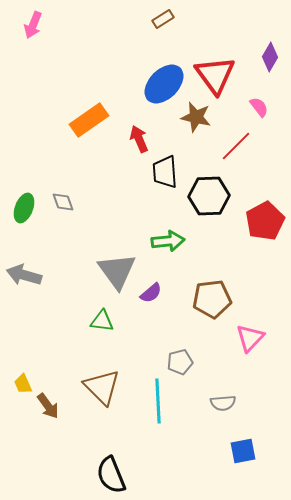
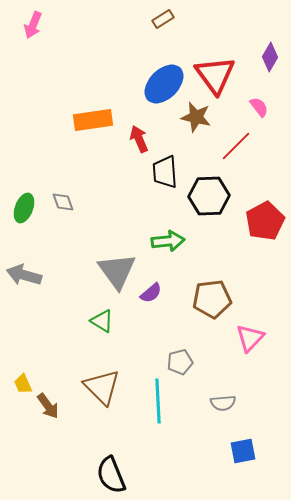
orange rectangle: moved 4 px right; rotated 27 degrees clockwise
green triangle: rotated 25 degrees clockwise
